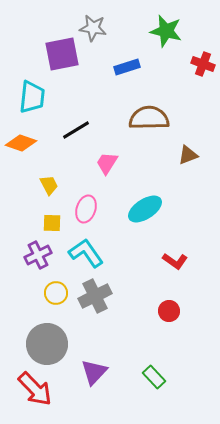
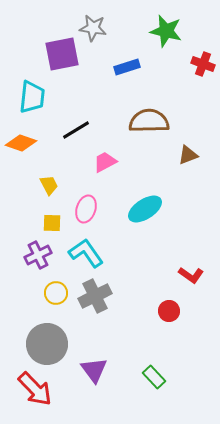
brown semicircle: moved 3 px down
pink trapezoid: moved 2 px left, 1 px up; rotated 30 degrees clockwise
red L-shape: moved 16 px right, 14 px down
purple triangle: moved 2 px up; rotated 20 degrees counterclockwise
